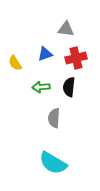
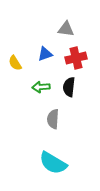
gray semicircle: moved 1 px left, 1 px down
